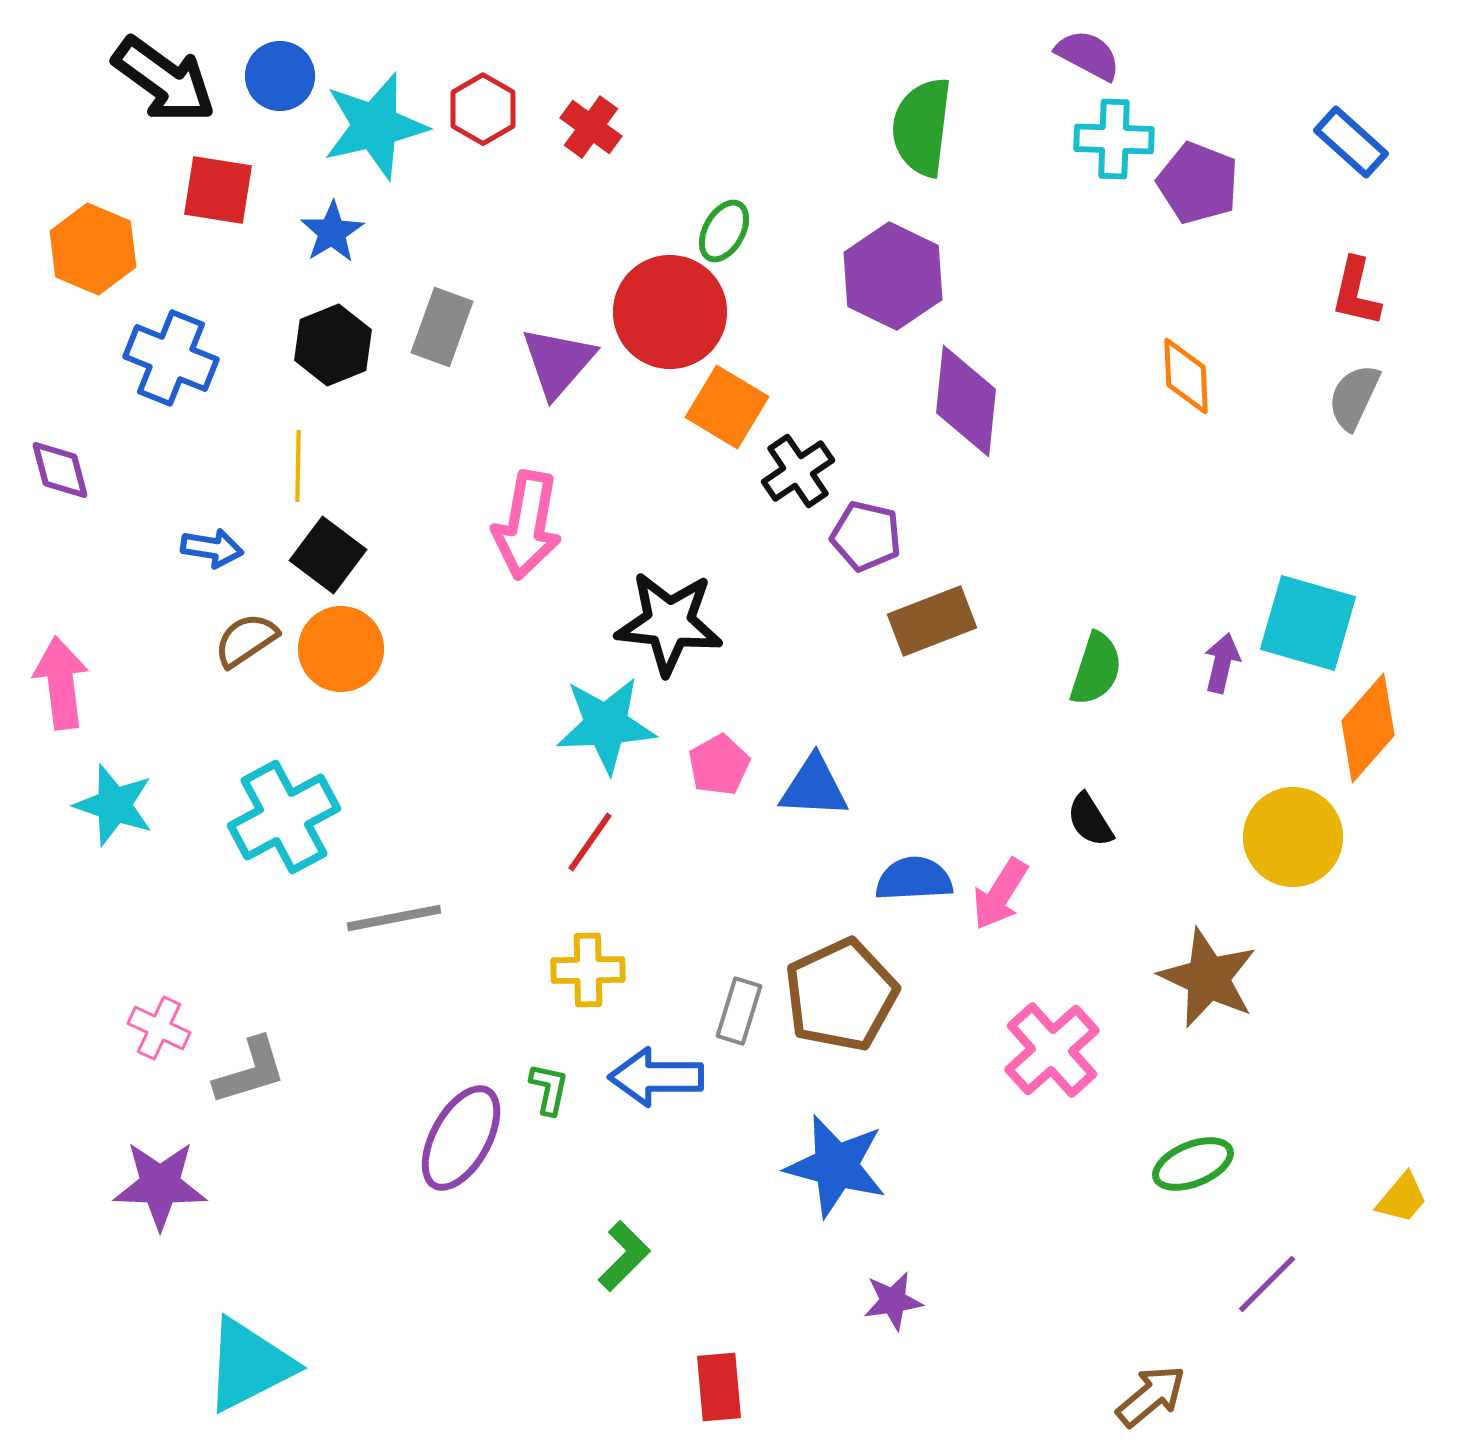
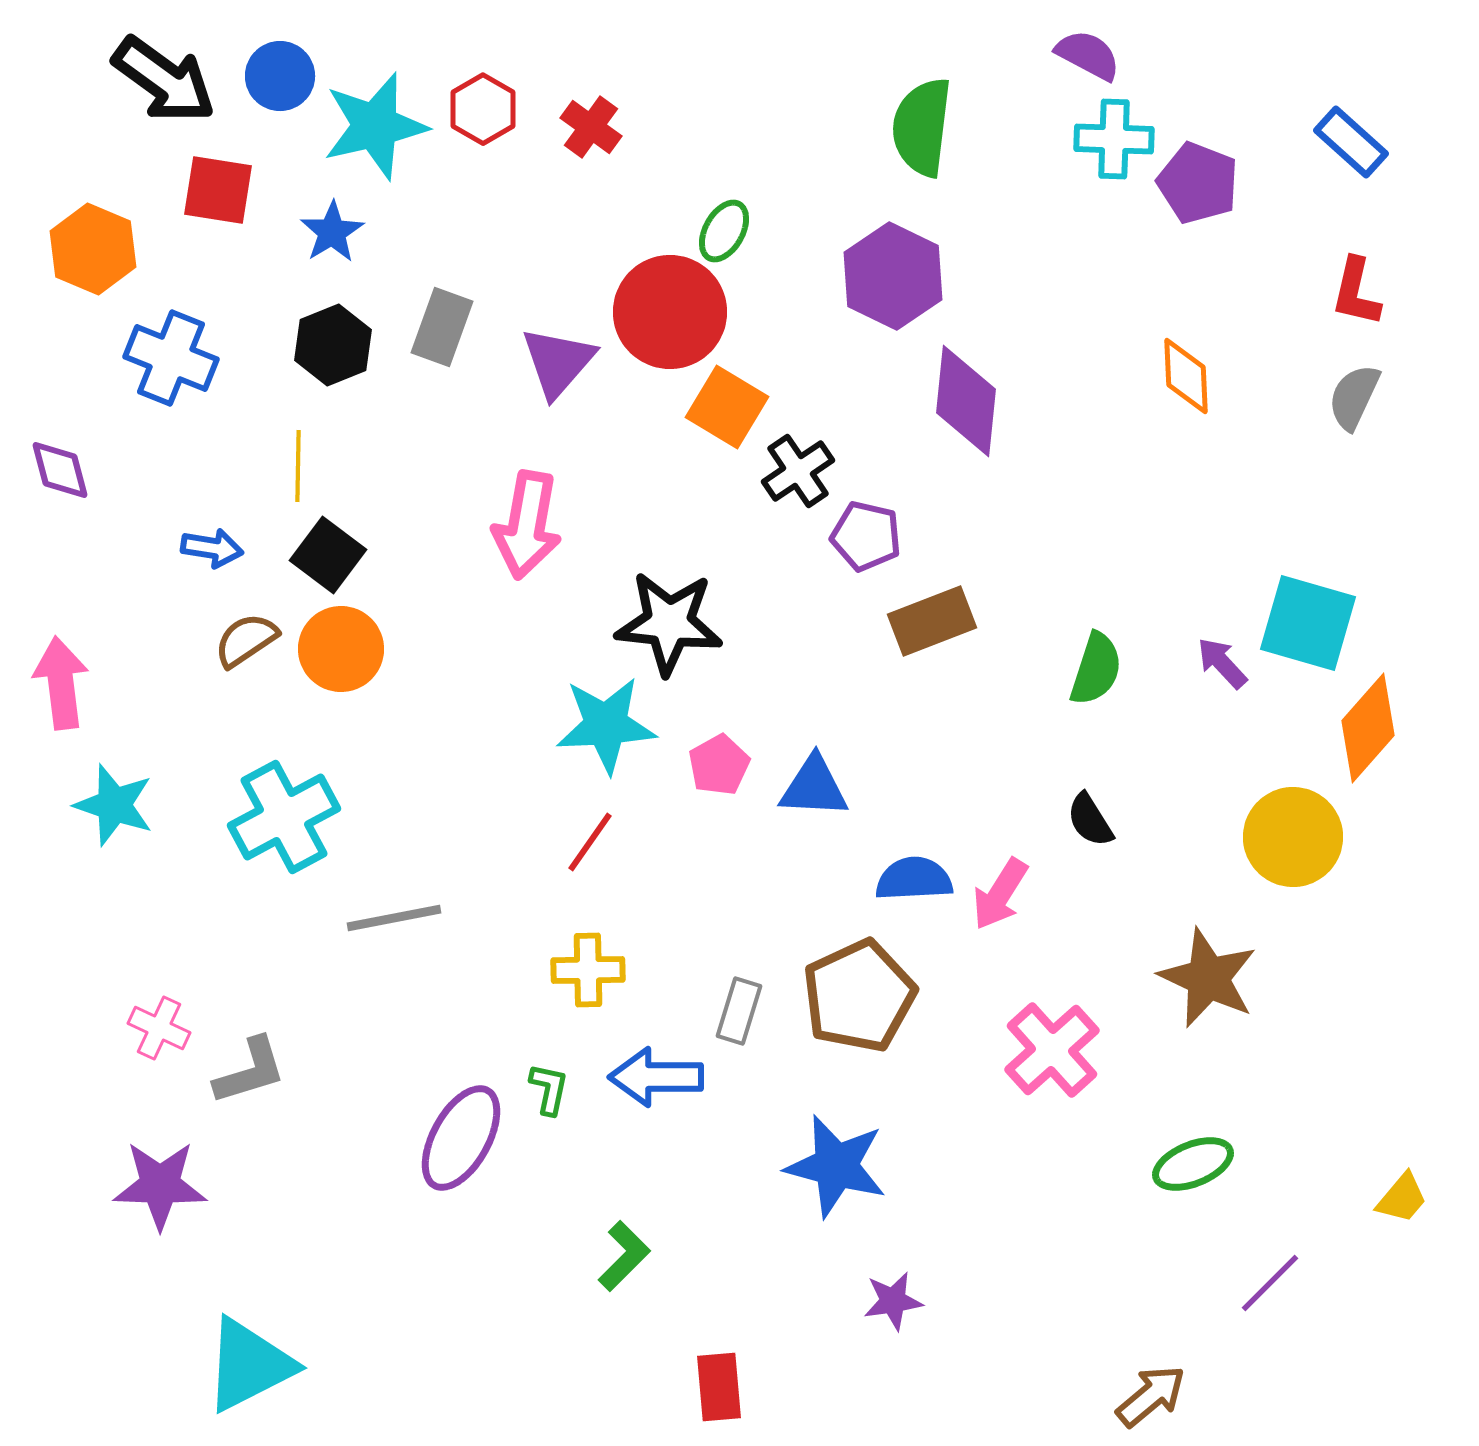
purple arrow at (1222, 663): rotated 56 degrees counterclockwise
brown pentagon at (841, 995): moved 18 px right, 1 px down
purple line at (1267, 1284): moved 3 px right, 1 px up
